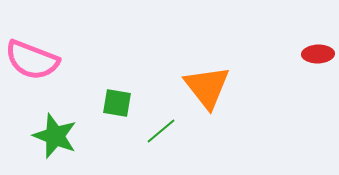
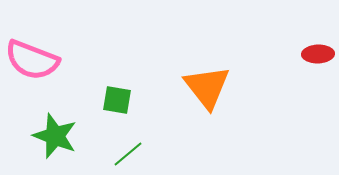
green square: moved 3 px up
green line: moved 33 px left, 23 px down
